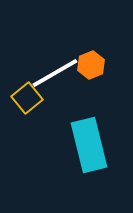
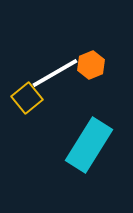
cyan rectangle: rotated 46 degrees clockwise
